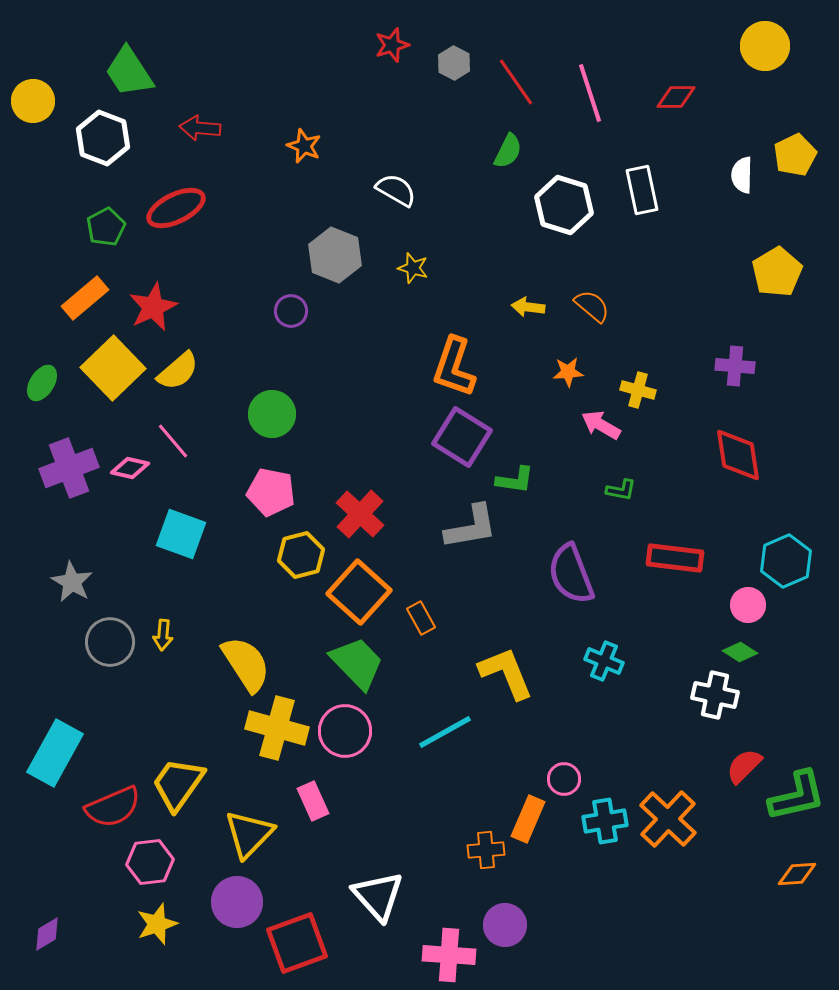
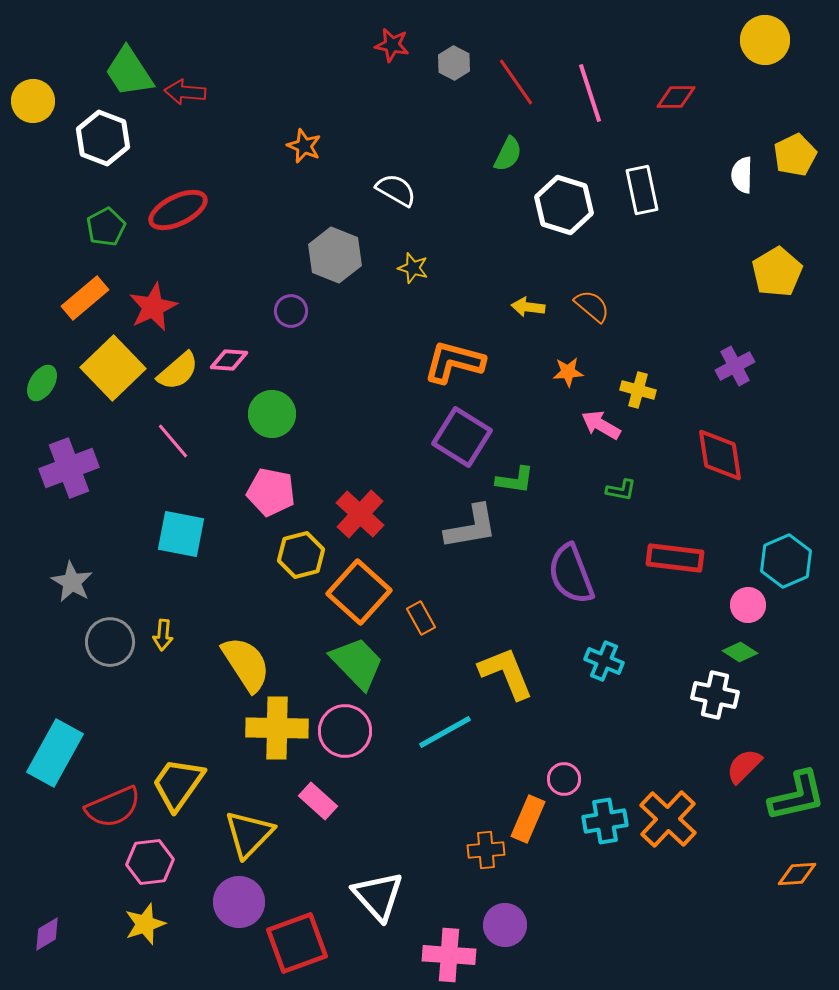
red star at (392, 45): rotated 28 degrees clockwise
yellow circle at (765, 46): moved 6 px up
red arrow at (200, 128): moved 15 px left, 36 px up
green semicircle at (508, 151): moved 3 px down
red ellipse at (176, 208): moved 2 px right, 2 px down
purple cross at (735, 366): rotated 33 degrees counterclockwise
orange L-shape at (454, 367): moved 5 px up; rotated 86 degrees clockwise
red diamond at (738, 455): moved 18 px left
pink diamond at (130, 468): moved 99 px right, 108 px up; rotated 9 degrees counterclockwise
cyan square at (181, 534): rotated 9 degrees counterclockwise
yellow cross at (277, 728): rotated 14 degrees counterclockwise
pink rectangle at (313, 801): moved 5 px right; rotated 24 degrees counterclockwise
purple circle at (237, 902): moved 2 px right
yellow star at (157, 924): moved 12 px left
